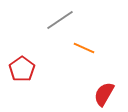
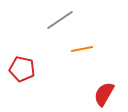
orange line: moved 2 px left, 1 px down; rotated 35 degrees counterclockwise
red pentagon: rotated 25 degrees counterclockwise
